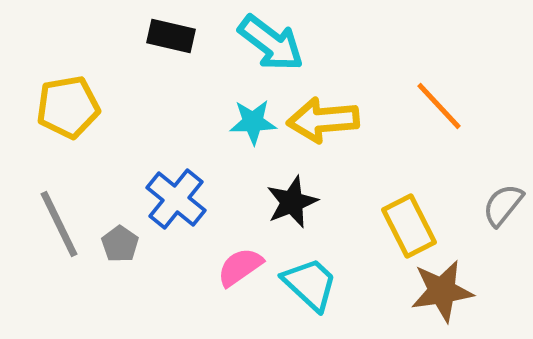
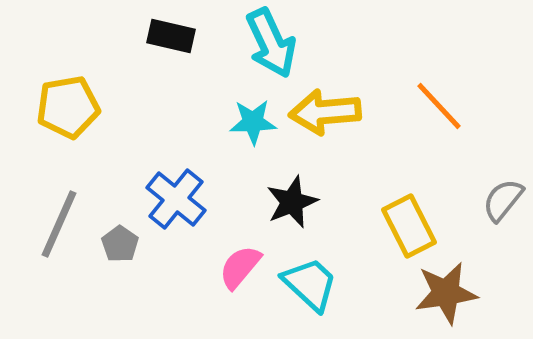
cyan arrow: rotated 28 degrees clockwise
yellow arrow: moved 2 px right, 8 px up
gray semicircle: moved 5 px up
gray line: rotated 50 degrees clockwise
pink semicircle: rotated 15 degrees counterclockwise
brown star: moved 4 px right, 2 px down
